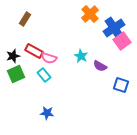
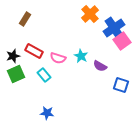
pink semicircle: moved 9 px right
